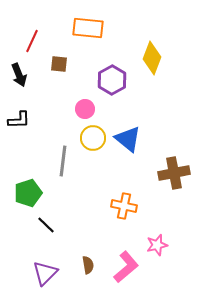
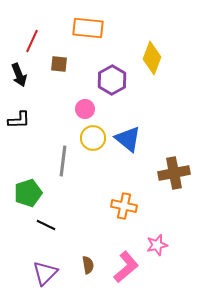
black line: rotated 18 degrees counterclockwise
